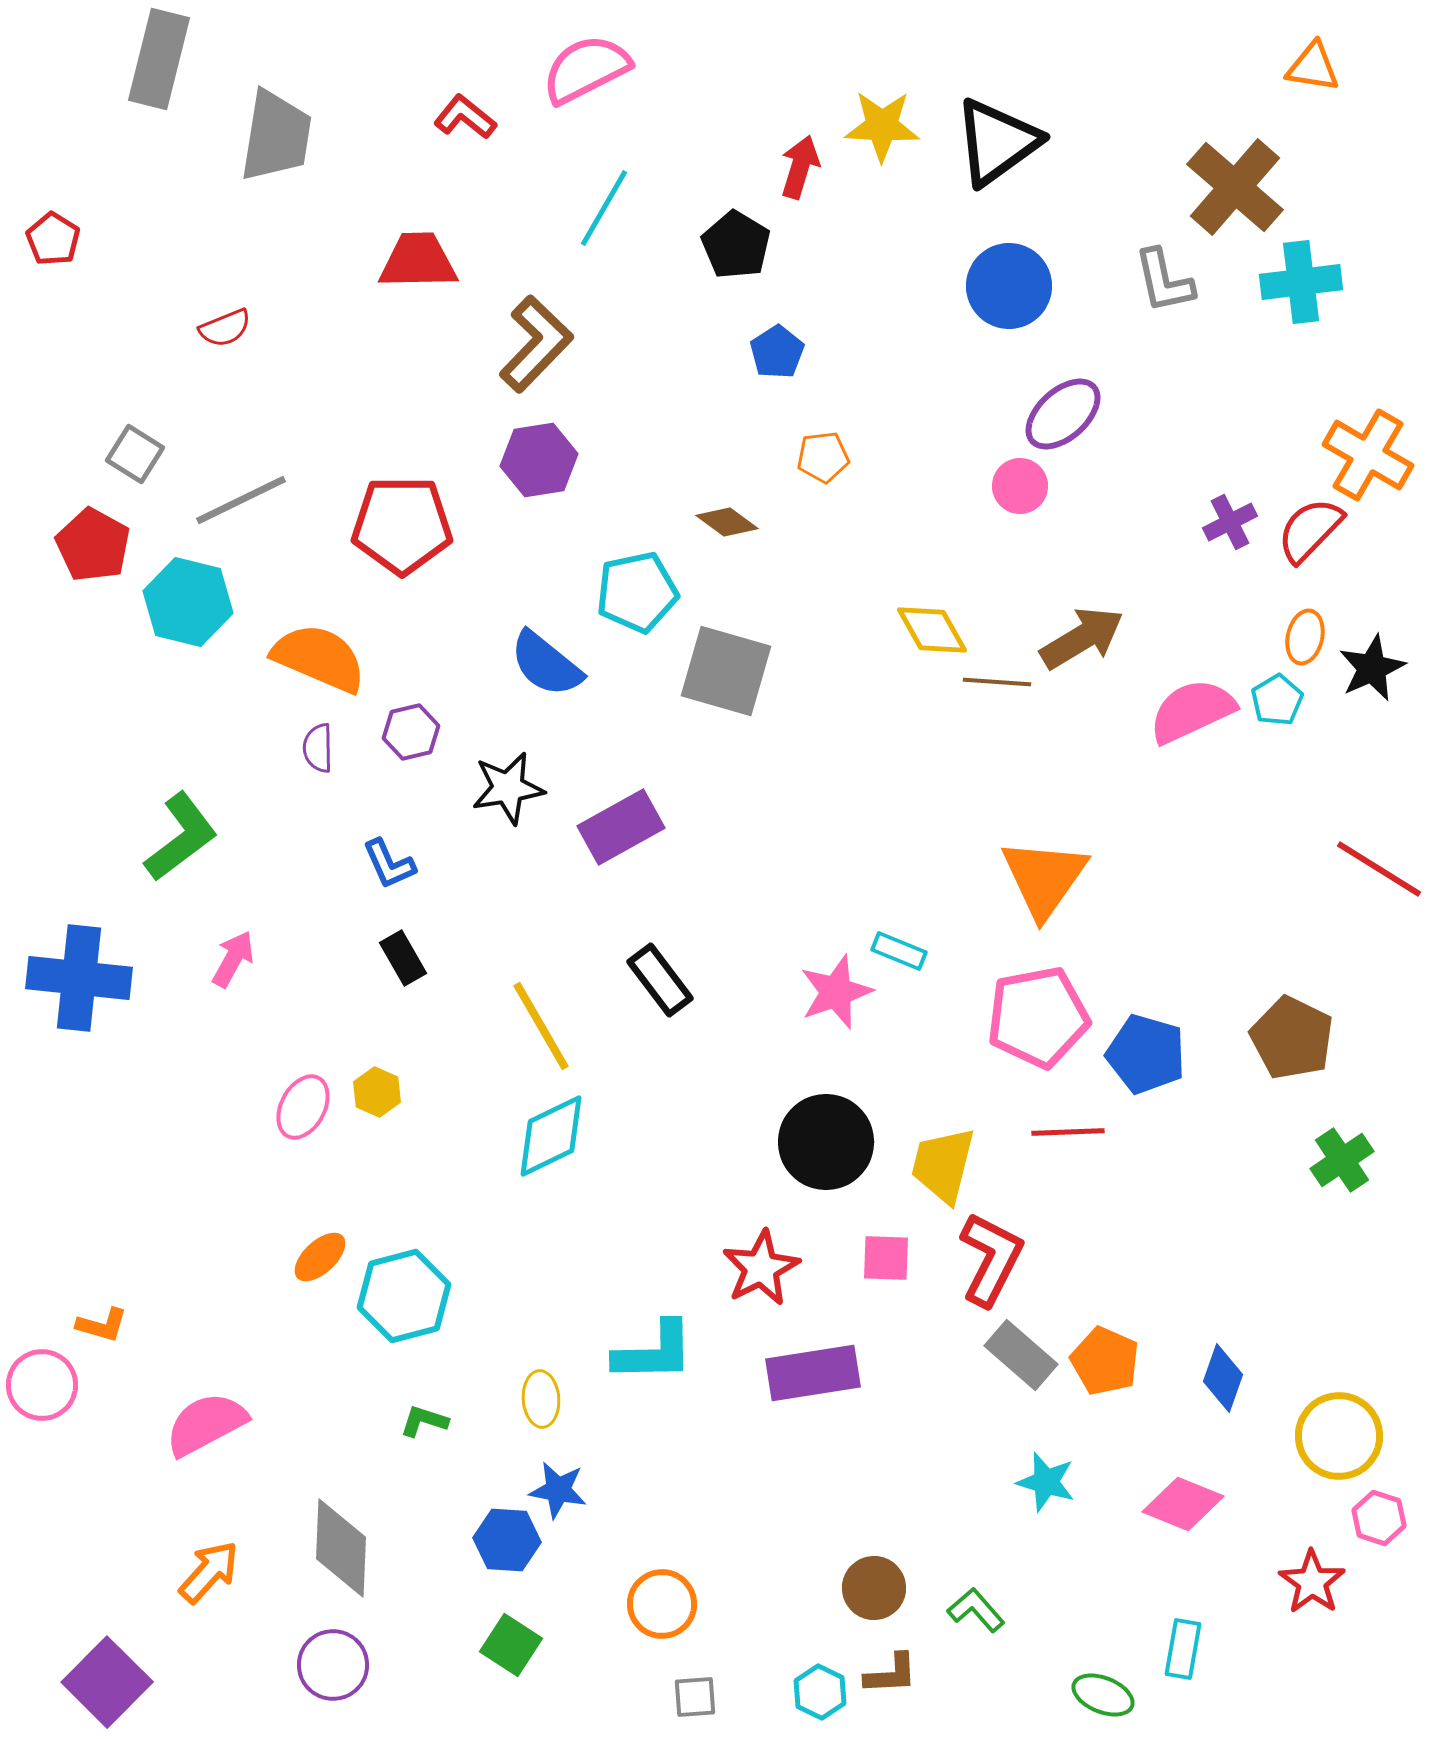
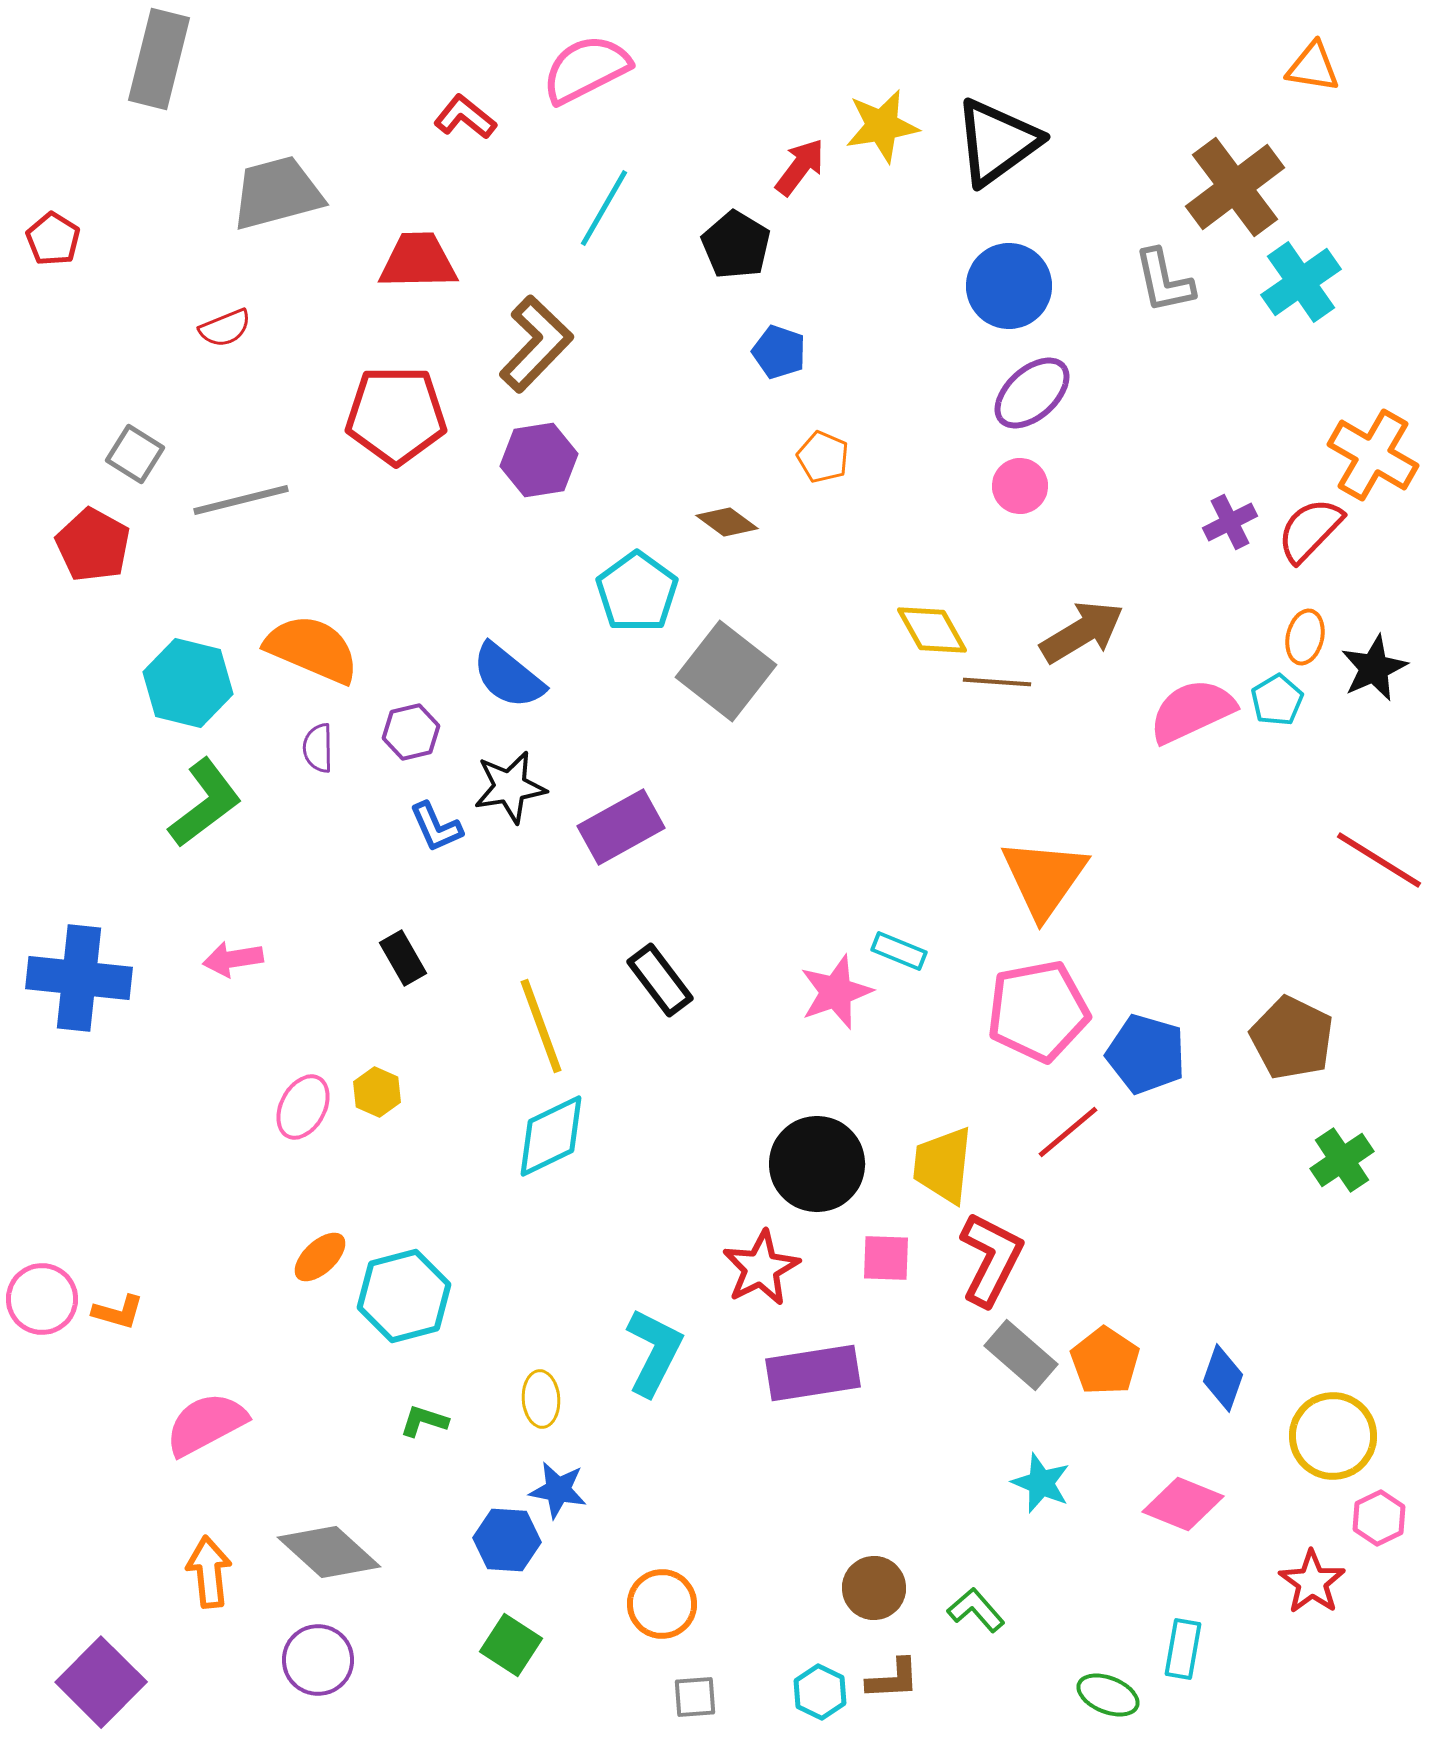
yellow star at (882, 126): rotated 12 degrees counterclockwise
gray trapezoid at (276, 136): moved 1 px right, 57 px down; rotated 114 degrees counterclockwise
red arrow at (800, 167): rotated 20 degrees clockwise
brown cross at (1235, 187): rotated 12 degrees clockwise
cyan cross at (1301, 282): rotated 28 degrees counterclockwise
blue pentagon at (777, 352): moved 2 px right; rotated 20 degrees counterclockwise
purple ellipse at (1063, 414): moved 31 px left, 21 px up
orange cross at (1368, 455): moved 5 px right
orange pentagon at (823, 457): rotated 30 degrees clockwise
gray line at (241, 500): rotated 12 degrees clockwise
red pentagon at (402, 525): moved 6 px left, 110 px up
cyan pentagon at (637, 592): rotated 24 degrees counterclockwise
cyan hexagon at (188, 602): moved 81 px down
brown arrow at (1082, 638): moved 6 px up
orange semicircle at (319, 658): moved 7 px left, 9 px up
blue semicircle at (546, 664): moved 38 px left, 12 px down
black star at (1372, 668): moved 2 px right
gray square at (726, 671): rotated 22 degrees clockwise
black star at (508, 788): moved 2 px right, 1 px up
green L-shape at (181, 837): moved 24 px right, 34 px up
blue L-shape at (389, 864): moved 47 px right, 37 px up
red line at (1379, 869): moved 9 px up
pink arrow at (233, 959): rotated 128 degrees counterclockwise
pink pentagon at (1038, 1017): moved 6 px up
yellow line at (541, 1026): rotated 10 degrees clockwise
red line at (1068, 1132): rotated 38 degrees counterclockwise
black circle at (826, 1142): moved 9 px left, 22 px down
yellow trapezoid at (943, 1165): rotated 8 degrees counterclockwise
orange L-shape at (102, 1325): moved 16 px right, 13 px up
cyan L-shape at (654, 1352): rotated 62 degrees counterclockwise
orange pentagon at (1105, 1361): rotated 10 degrees clockwise
pink circle at (42, 1385): moved 86 px up
yellow circle at (1339, 1436): moved 6 px left
cyan star at (1046, 1482): moved 5 px left, 1 px down; rotated 6 degrees clockwise
pink hexagon at (1379, 1518): rotated 16 degrees clockwise
gray diamond at (341, 1548): moved 12 px left, 4 px down; rotated 50 degrees counterclockwise
orange arrow at (209, 1572): rotated 48 degrees counterclockwise
purple circle at (333, 1665): moved 15 px left, 5 px up
brown L-shape at (891, 1674): moved 2 px right, 5 px down
purple square at (107, 1682): moved 6 px left
green ellipse at (1103, 1695): moved 5 px right
